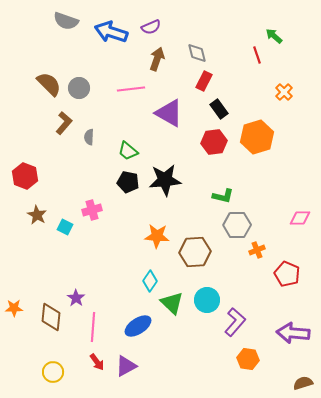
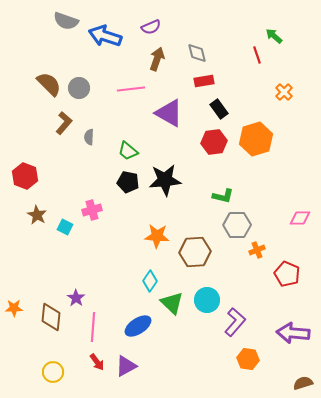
blue arrow at (111, 32): moved 6 px left, 4 px down
red rectangle at (204, 81): rotated 54 degrees clockwise
orange hexagon at (257, 137): moved 1 px left, 2 px down
